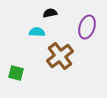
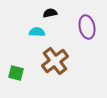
purple ellipse: rotated 30 degrees counterclockwise
brown cross: moved 5 px left, 5 px down
